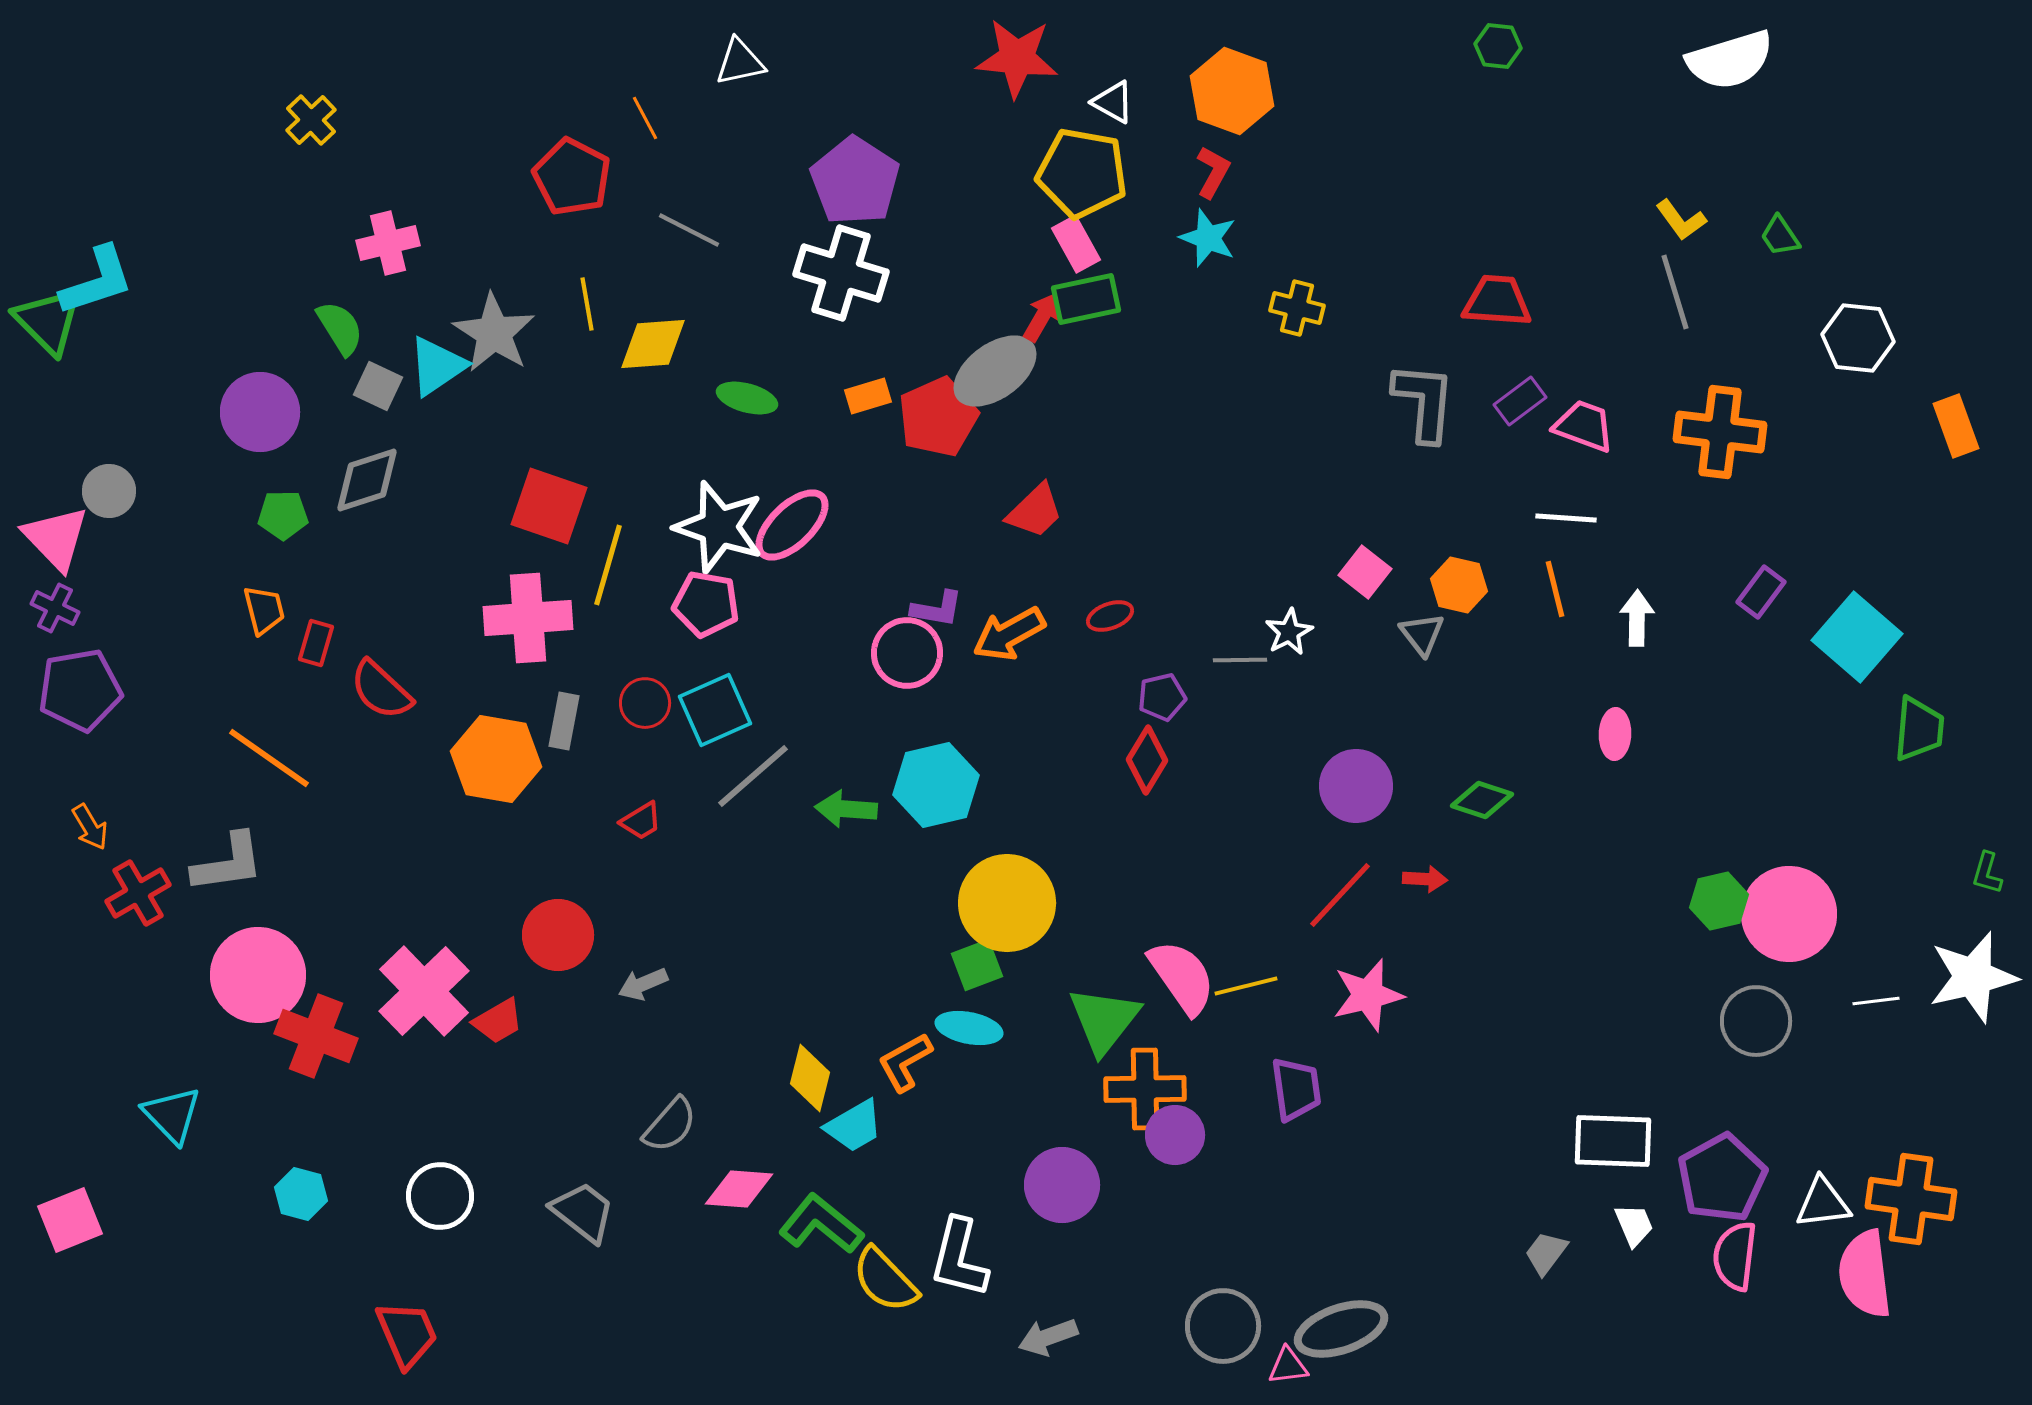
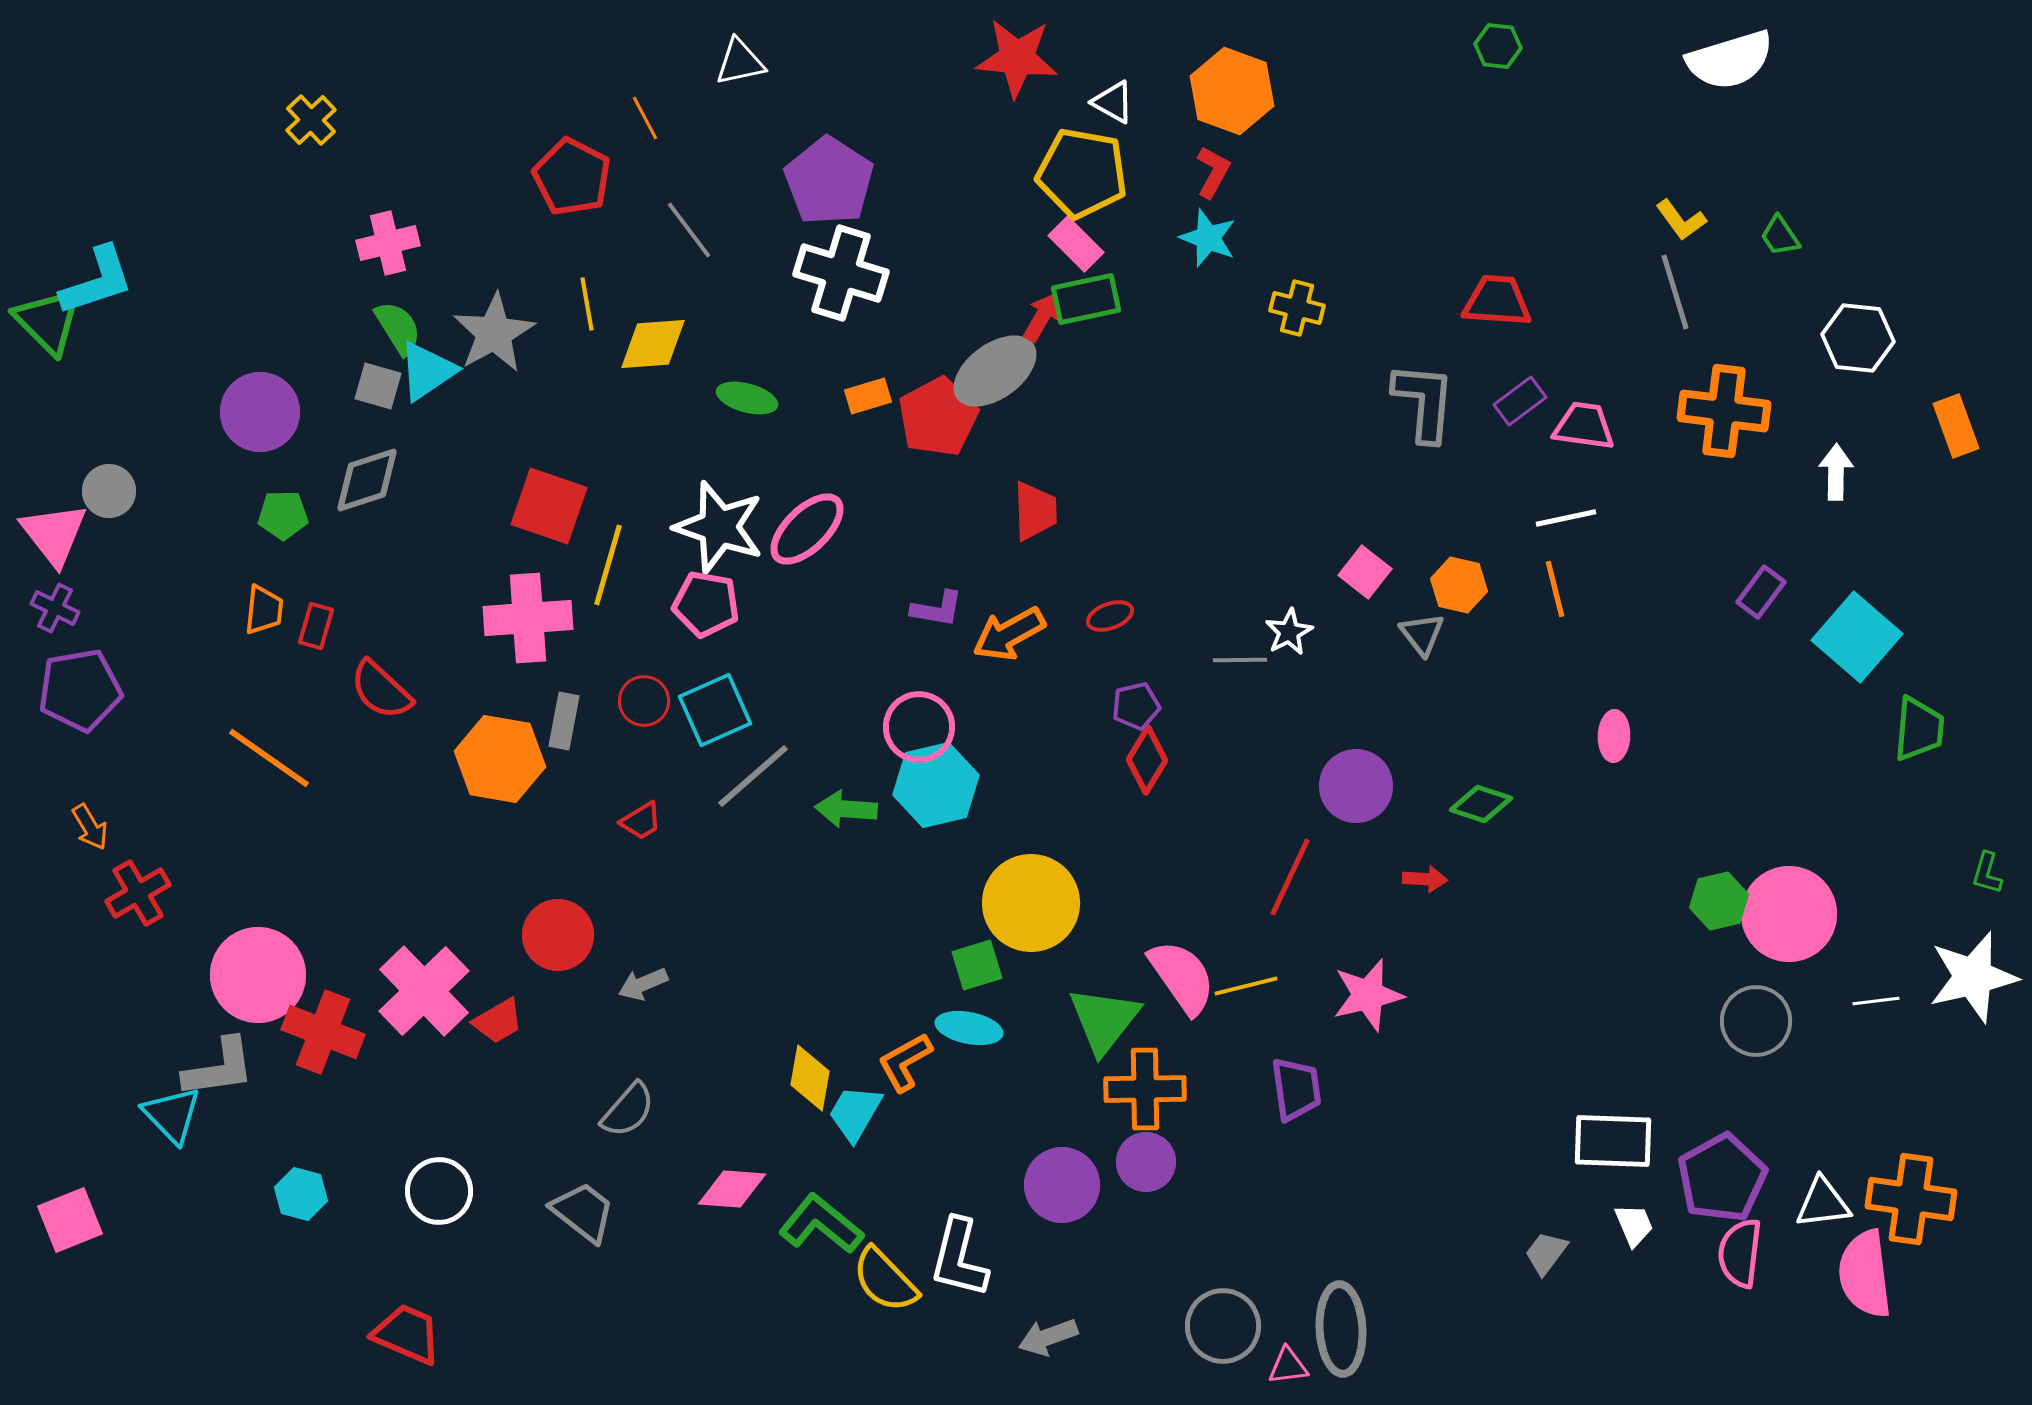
purple pentagon at (855, 181): moved 26 px left
gray line at (689, 230): rotated 26 degrees clockwise
pink rectangle at (1076, 244): rotated 16 degrees counterclockwise
green semicircle at (340, 328): moved 58 px right
gray star at (494, 333): rotated 10 degrees clockwise
cyan triangle at (437, 366): moved 10 px left, 5 px down
gray square at (378, 386): rotated 9 degrees counterclockwise
red pentagon at (938, 417): rotated 4 degrees counterclockwise
pink trapezoid at (1584, 426): rotated 12 degrees counterclockwise
orange cross at (1720, 432): moved 4 px right, 21 px up
red trapezoid at (1035, 511): rotated 48 degrees counterclockwise
white line at (1566, 518): rotated 16 degrees counterclockwise
pink ellipse at (792, 525): moved 15 px right, 4 px down
pink triangle at (56, 538): moved 2 px left, 4 px up; rotated 6 degrees clockwise
orange trapezoid at (264, 610): rotated 20 degrees clockwise
white arrow at (1637, 618): moved 199 px right, 146 px up
red rectangle at (316, 643): moved 17 px up
pink circle at (907, 653): moved 12 px right, 74 px down
purple pentagon at (1162, 697): moved 26 px left, 9 px down
red circle at (645, 703): moved 1 px left, 2 px up
pink ellipse at (1615, 734): moved 1 px left, 2 px down
orange hexagon at (496, 759): moved 4 px right
green diamond at (1482, 800): moved 1 px left, 4 px down
gray L-shape at (228, 863): moved 9 px left, 205 px down
red line at (1340, 895): moved 50 px left, 18 px up; rotated 18 degrees counterclockwise
yellow circle at (1007, 903): moved 24 px right
green square at (977, 965): rotated 4 degrees clockwise
red cross at (316, 1036): moved 7 px right, 4 px up
yellow diamond at (810, 1078): rotated 4 degrees counterclockwise
gray semicircle at (670, 1125): moved 42 px left, 15 px up
cyan trapezoid at (854, 1126): moved 1 px right, 13 px up; rotated 150 degrees clockwise
purple circle at (1175, 1135): moved 29 px left, 27 px down
pink diamond at (739, 1189): moved 7 px left
white circle at (440, 1196): moved 1 px left, 5 px up
pink semicircle at (1735, 1256): moved 5 px right, 3 px up
gray ellipse at (1341, 1329): rotated 74 degrees counterclockwise
red trapezoid at (407, 1334): rotated 44 degrees counterclockwise
